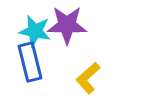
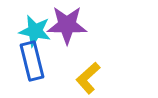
blue rectangle: moved 2 px right, 1 px up
